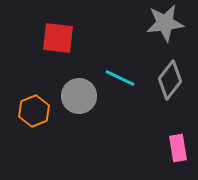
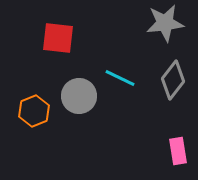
gray diamond: moved 3 px right
pink rectangle: moved 3 px down
